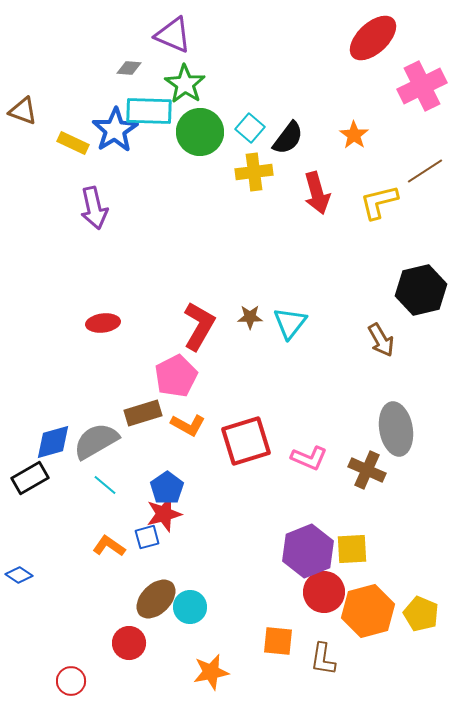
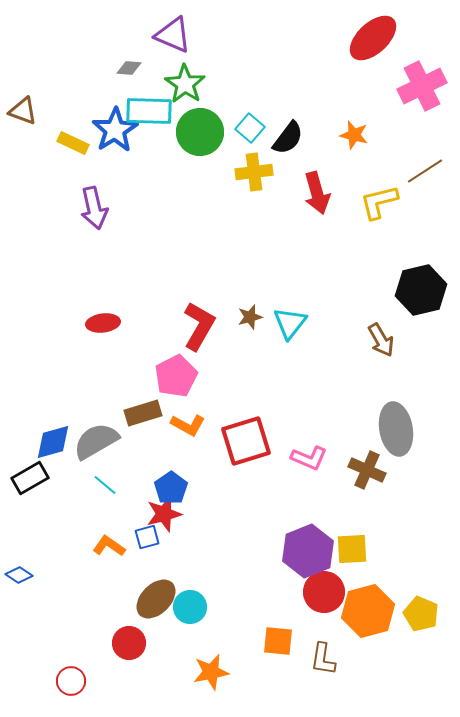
orange star at (354, 135): rotated 20 degrees counterclockwise
brown star at (250, 317): rotated 15 degrees counterclockwise
blue pentagon at (167, 488): moved 4 px right
